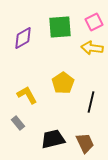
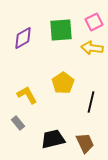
green square: moved 1 px right, 3 px down
